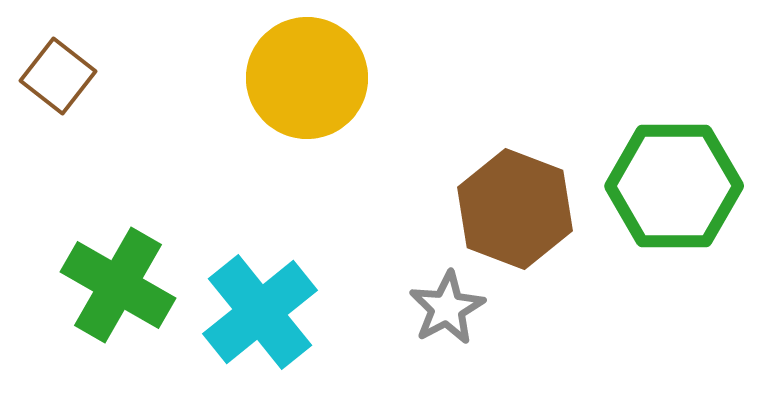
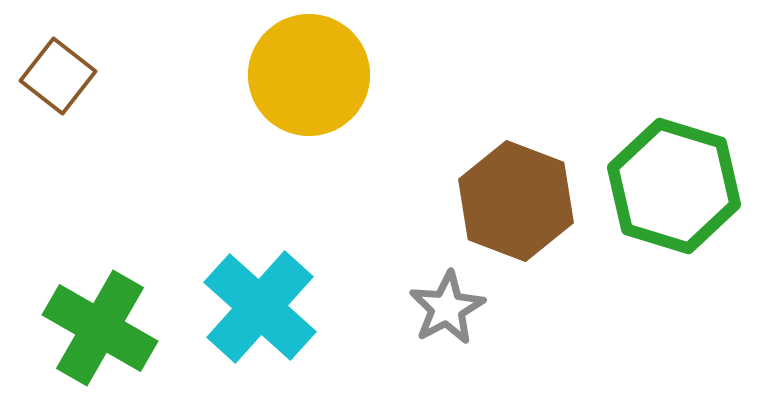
yellow circle: moved 2 px right, 3 px up
green hexagon: rotated 17 degrees clockwise
brown hexagon: moved 1 px right, 8 px up
green cross: moved 18 px left, 43 px down
cyan cross: moved 5 px up; rotated 9 degrees counterclockwise
